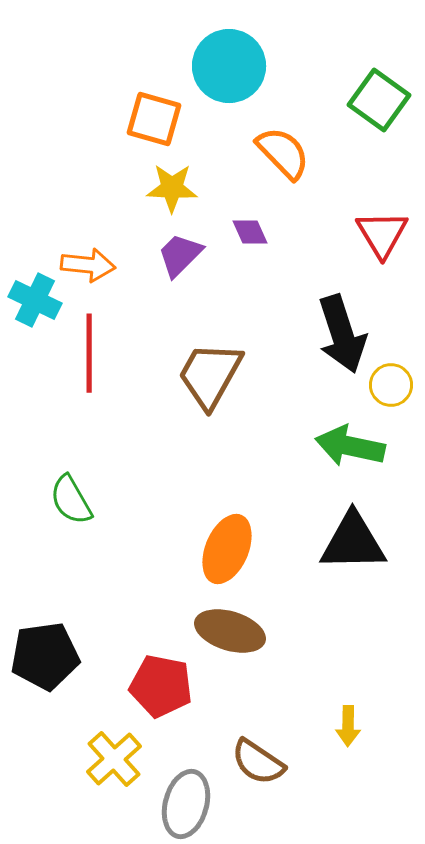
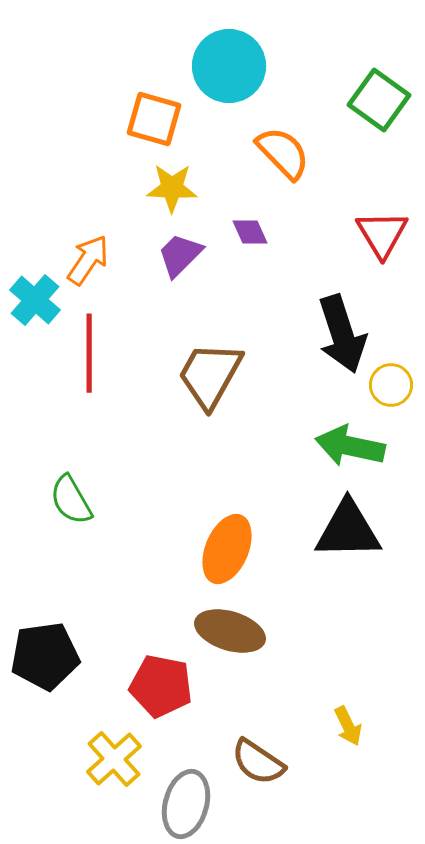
orange arrow: moved 5 px up; rotated 62 degrees counterclockwise
cyan cross: rotated 15 degrees clockwise
black triangle: moved 5 px left, 12 px up
yellow arrow: rotated 27 degrees counterclockwise
